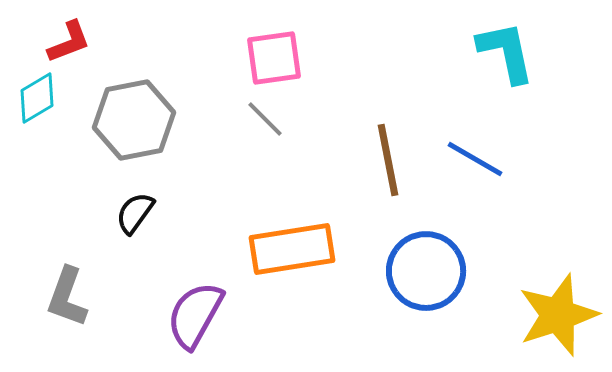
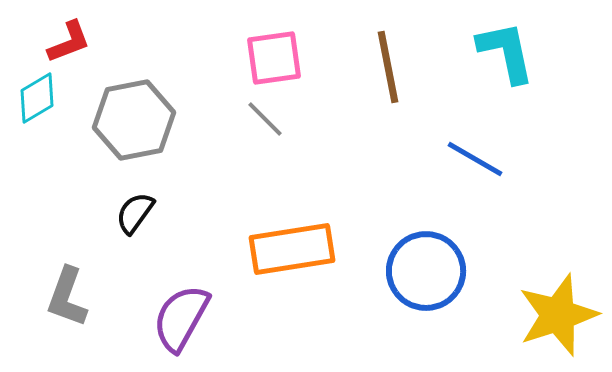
brown line: moved 93 px up
purple semicircle: moved 14 px left, 3 px down
